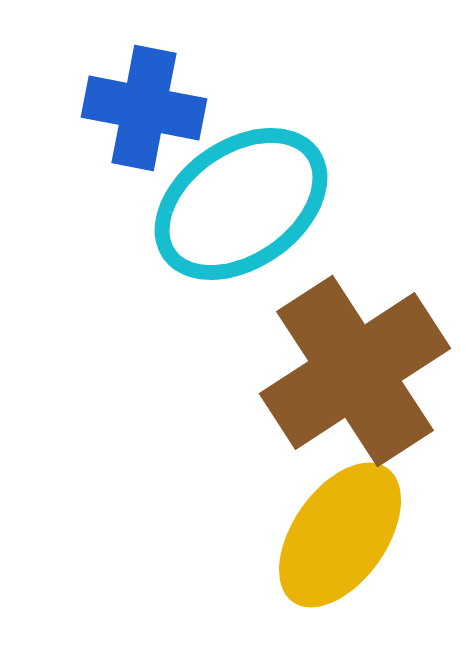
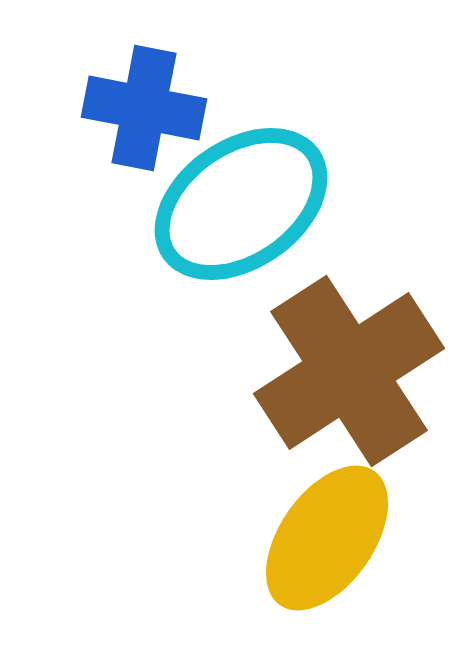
brown cross: moved 6 px left
yellow ellipse: moved 13 px left, 3 px down
